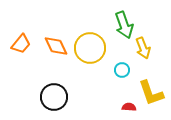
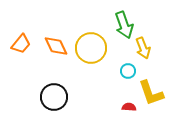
yellow circle: moved 1 px right
cyan circle: moved 6 px right, 1 px down
